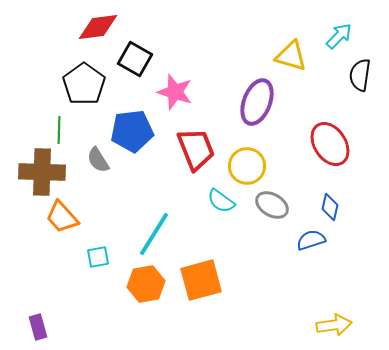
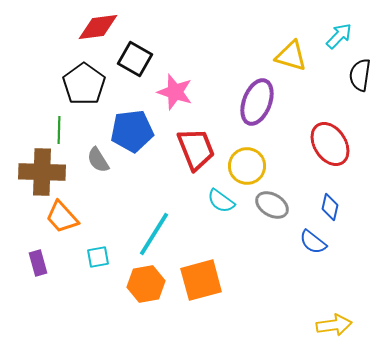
blue semicircle: moved 2 px right, 2 px down; rotated 124 degrees counterclockwise
purple rectangle: moved 64 px up
